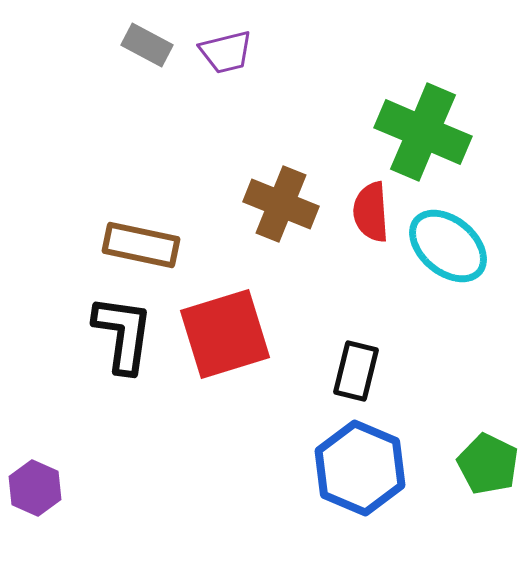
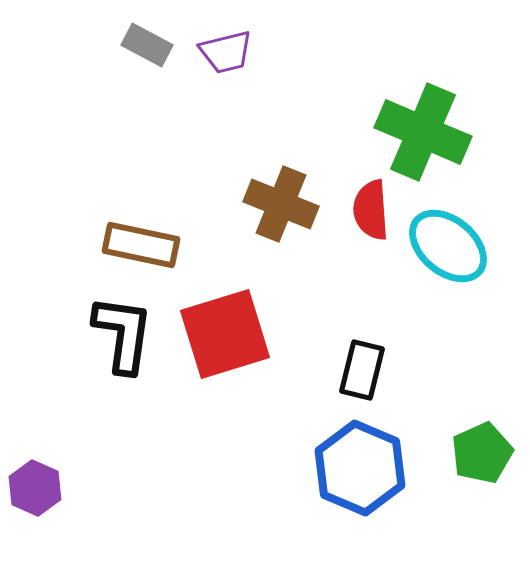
red semicircle: moved 2 px up
black rectangle: moved 6 px right, 1 px up
green pentagon: moved 6 px left, 11 px up; rotated 22 degrees clockwise
